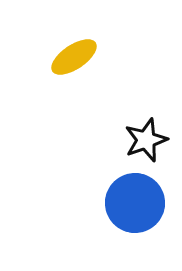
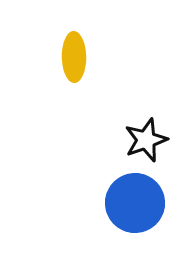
yellow ellipse: rotated 57 degrees counterclockwise
